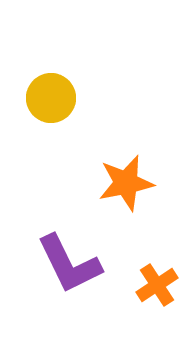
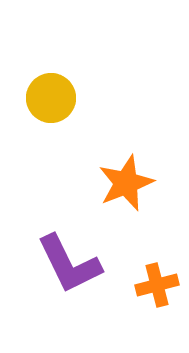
orange star: rotated 10 degrees counterclockwise
orange cross: rotated 18 degrees clockwise
